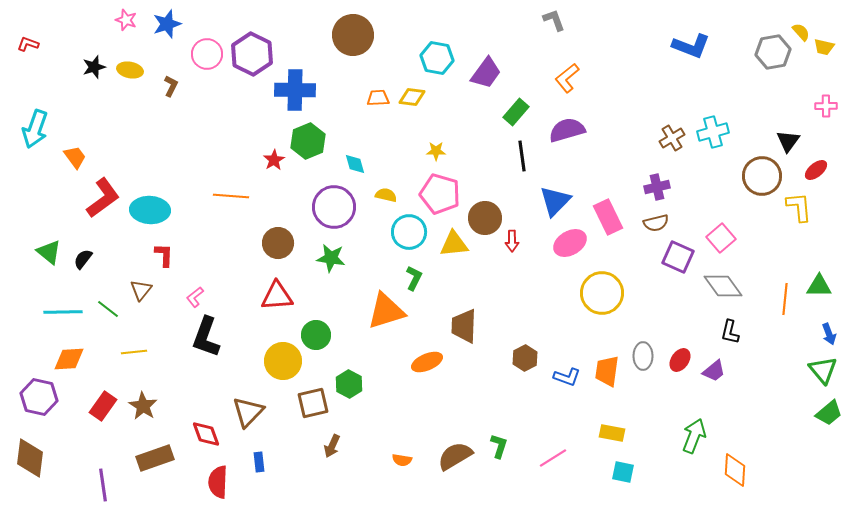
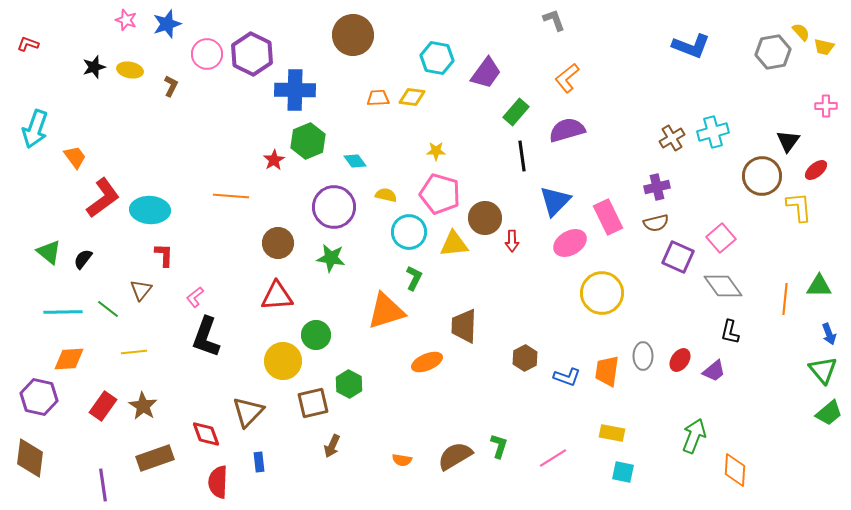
cyan diamond at (355, 164): moved 3 px up; rotated 20 degrees counterclockwise
